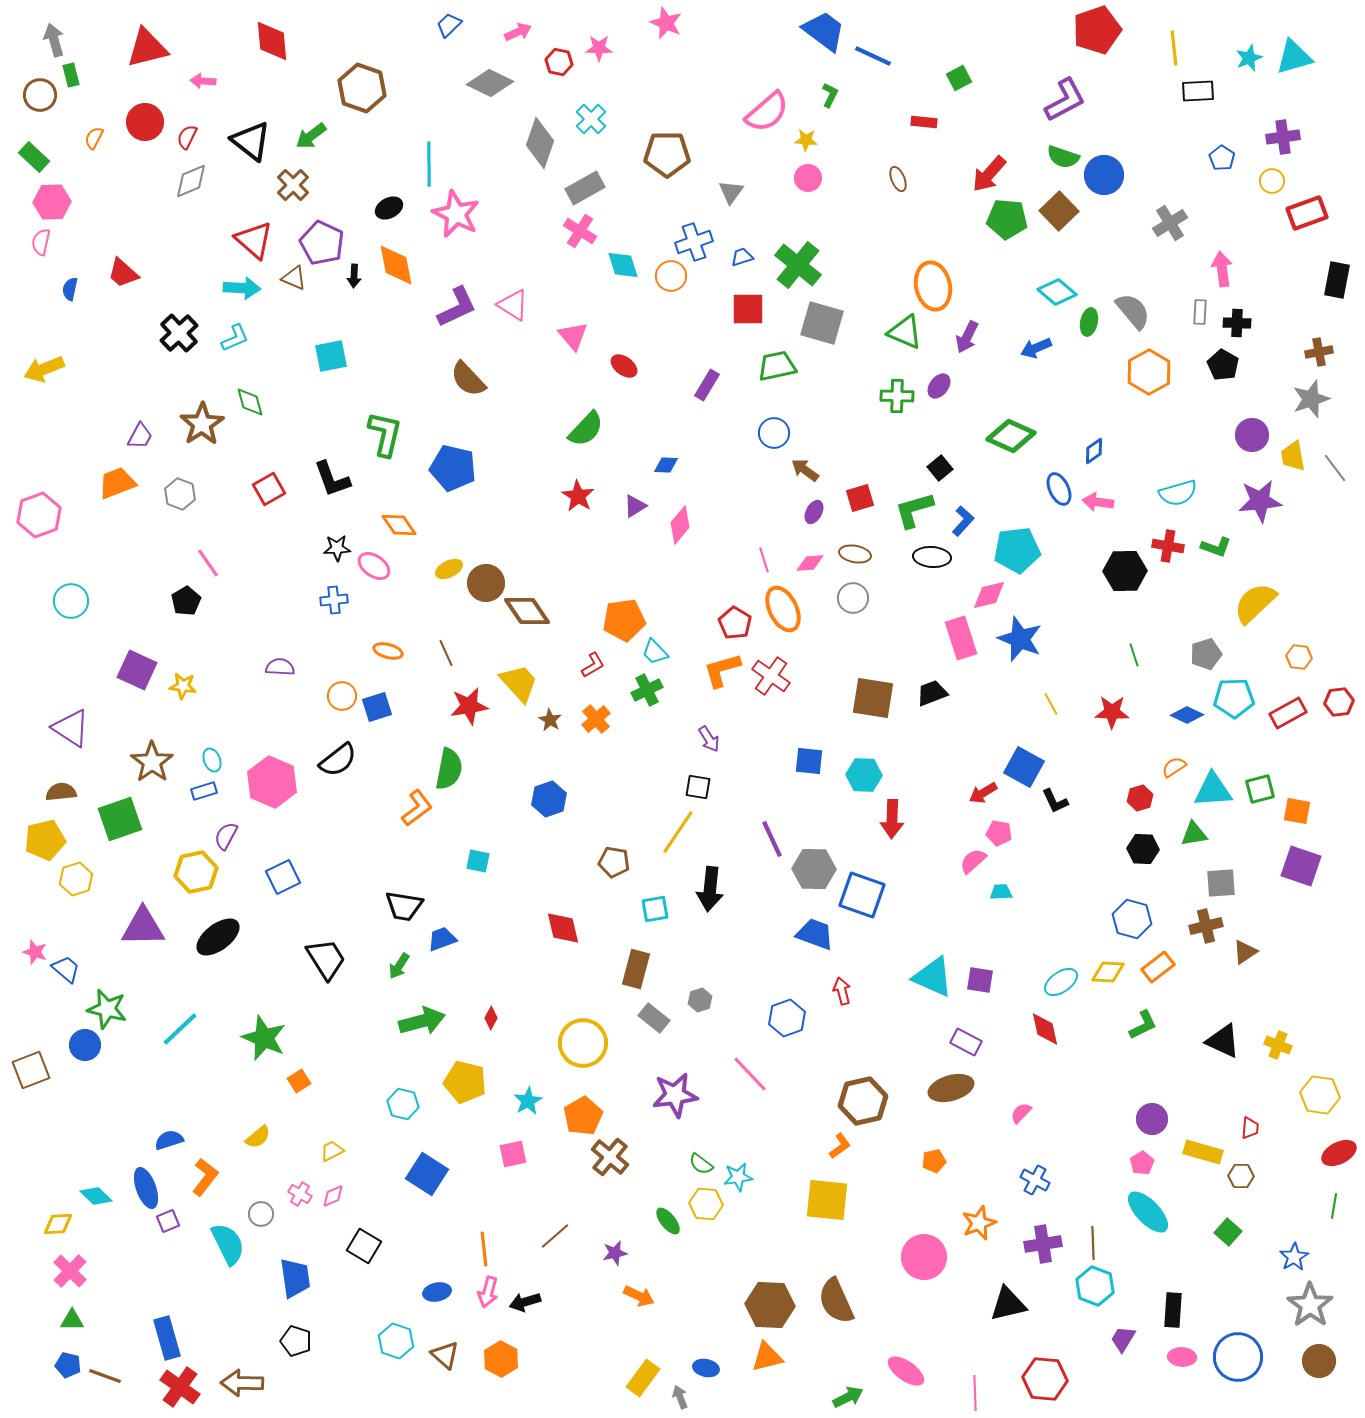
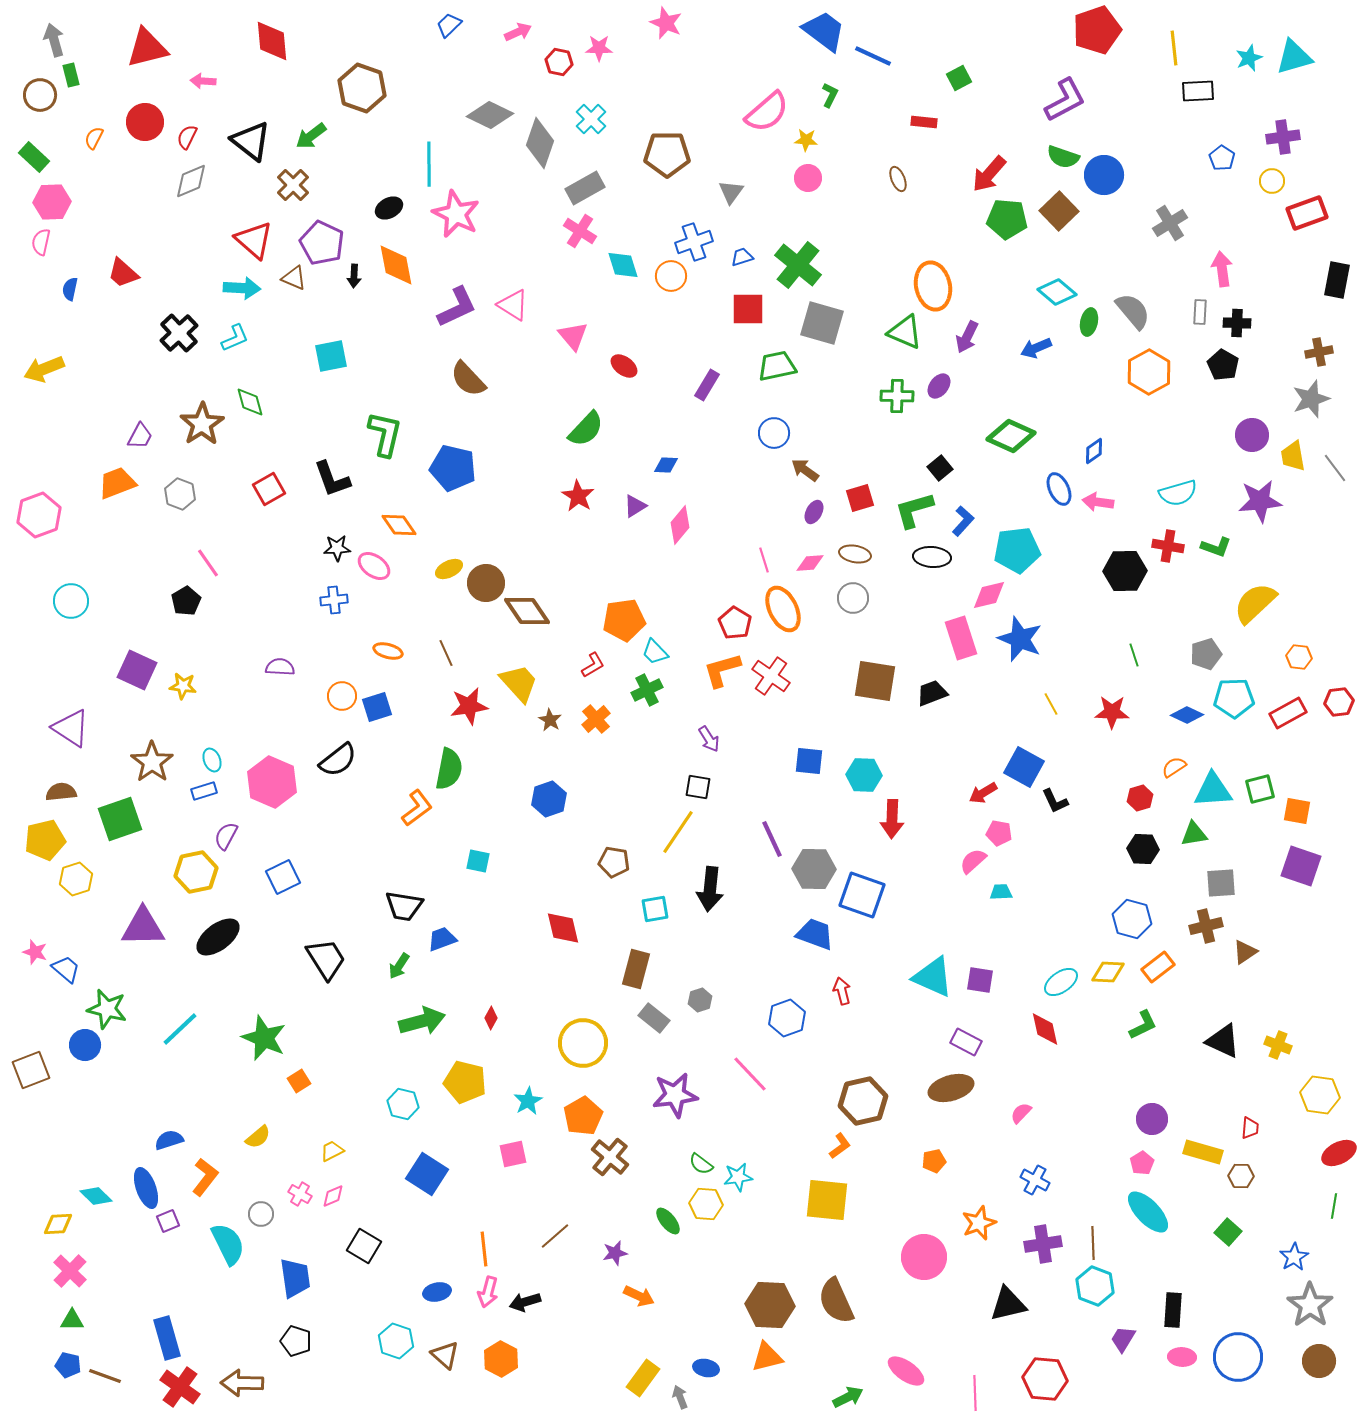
gray diamond at (490, 83): moved 32 px down
brown square at (873, 698): moved 2 px right, 17 px up
